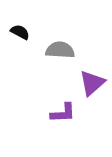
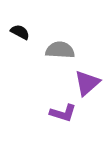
purple triangle: moved 5 px left
purple L-shape: rotated 20 degrees clockwise
